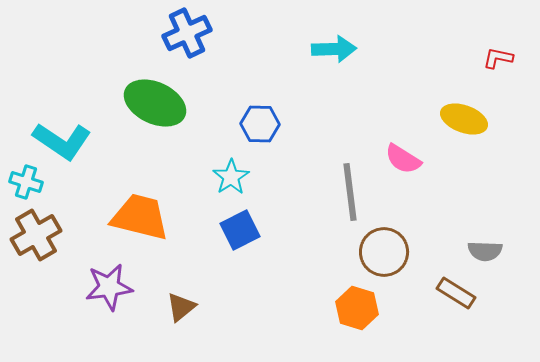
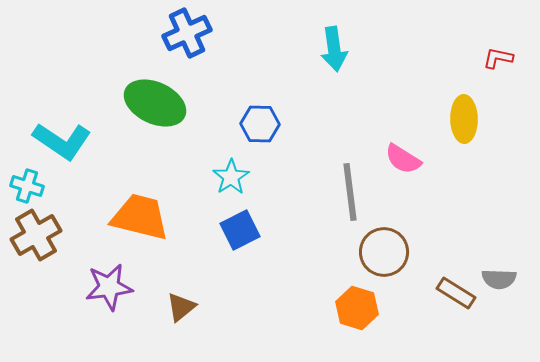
cyan arrow: rotated 84 degrees clockwise
yellow ellipse: rotated 69 degrees clockwise
cyan cross: moved 1 px right, 4 px down
gray semicircle: moved 14 px right, 28 px down
